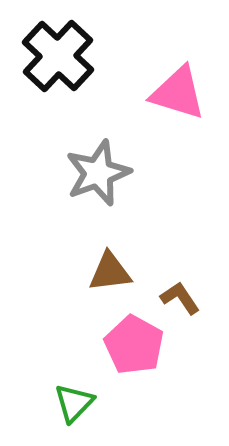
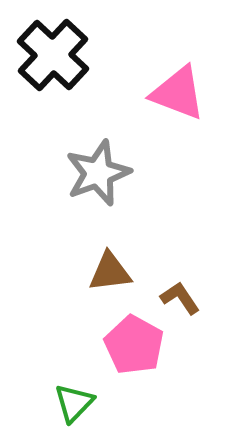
black cross: moved 5 px left, 1 px up
pink triangle: rotated 4 degrees clockwise
